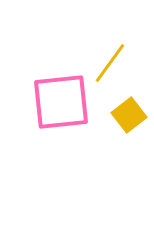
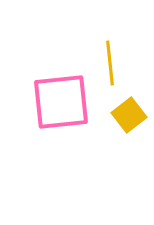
yellow line: rotated 42 degrees counterclockwise
